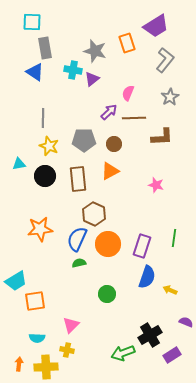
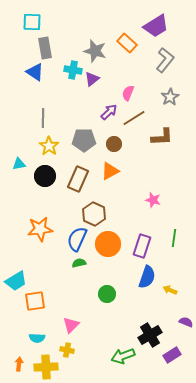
orange rectangle at (127, 43): rotated 30 degrees counterclockwise
brown line at (134, 118): rotated 30 degrees counterclockwise
yellow star at (49, 146): rotated 12 degrees clockwise
brown rectangle at (78, 179): rotated 30 degrees clockwise
pink star at (156, 185): moved 3 px left, 15 px down
green arrow at (123, 353): moved 3 px down
